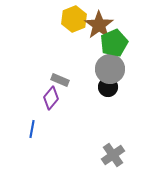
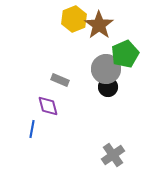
green pentagon: moved 11 px right, 11 px down
gray circle: moved 4 px left
purple diamond: moved 3 px left, 8 px down; rotated 55 degrees counterclockwise
